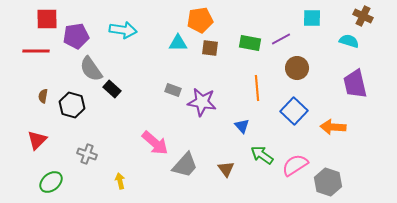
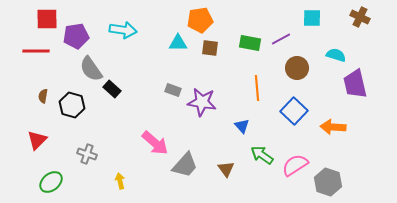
brown cross: moved 3 px left, 1 px down
cyan semicircle: moved 13 px left, 14 px down
